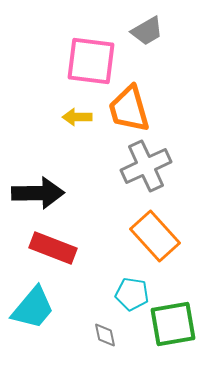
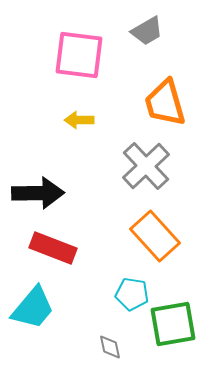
pink square: moved 12 px left, 6 px up
orange trapezoid: moved 36 px right, 6 px up
yellow arrow: moved 2 px right, 3 px down
gray cross: rotated 18 degrees counterclockwise
gray diamond: moved 5 px right, 12 px down
